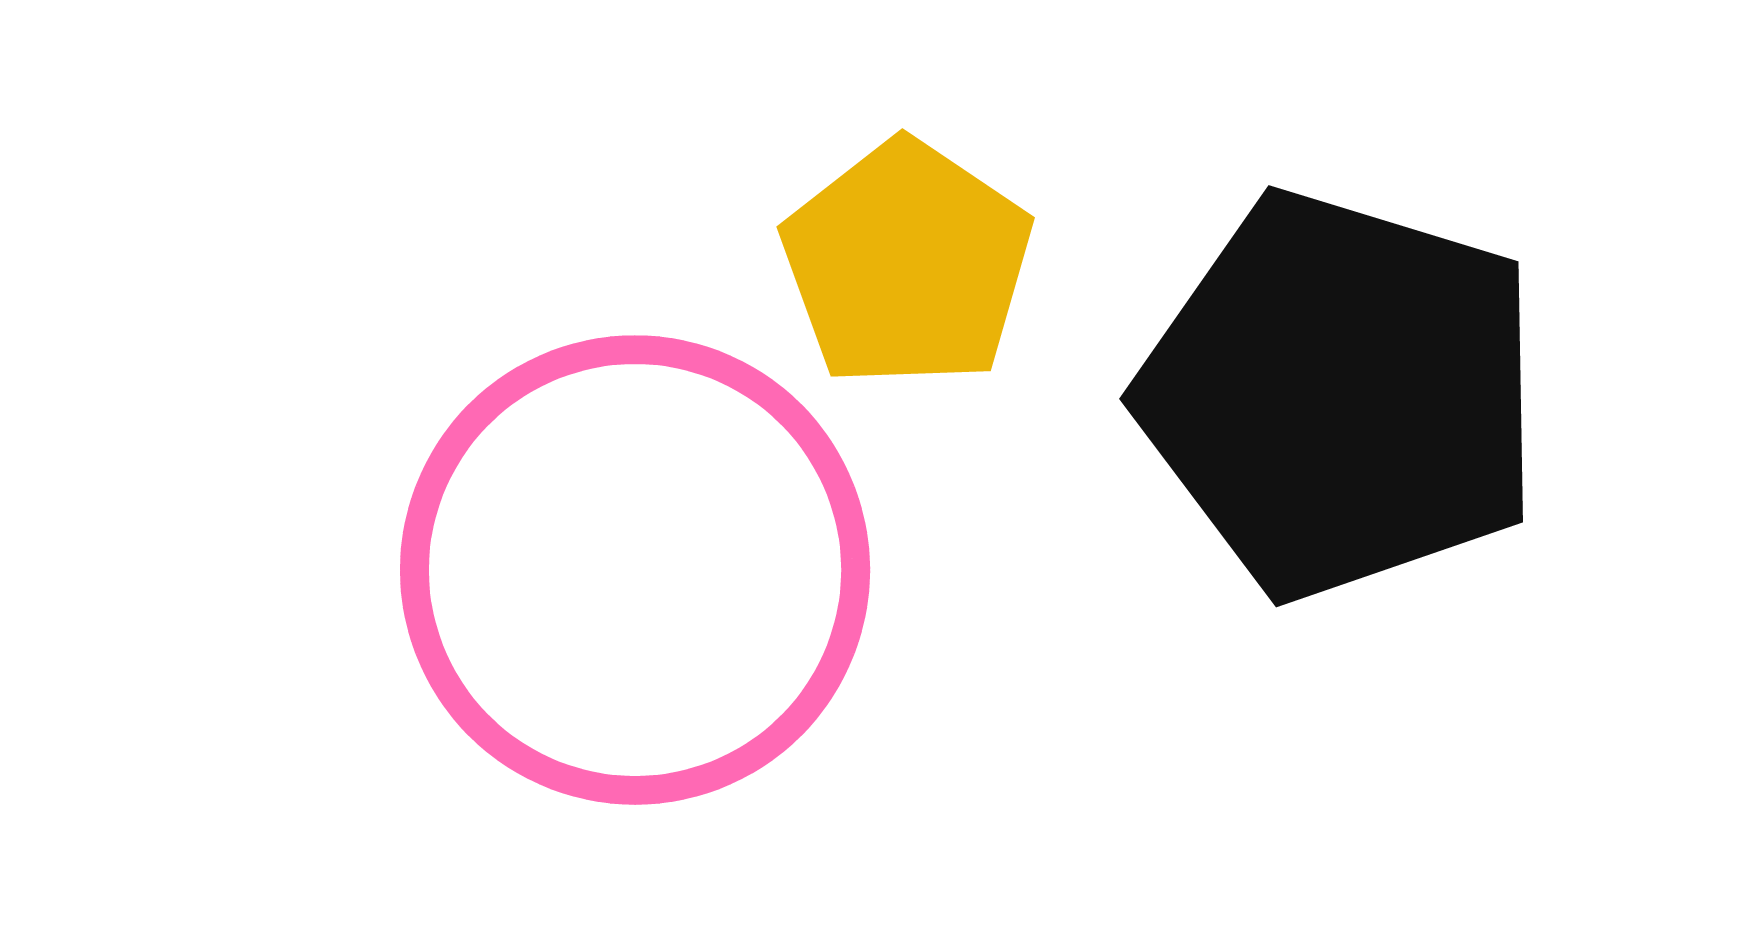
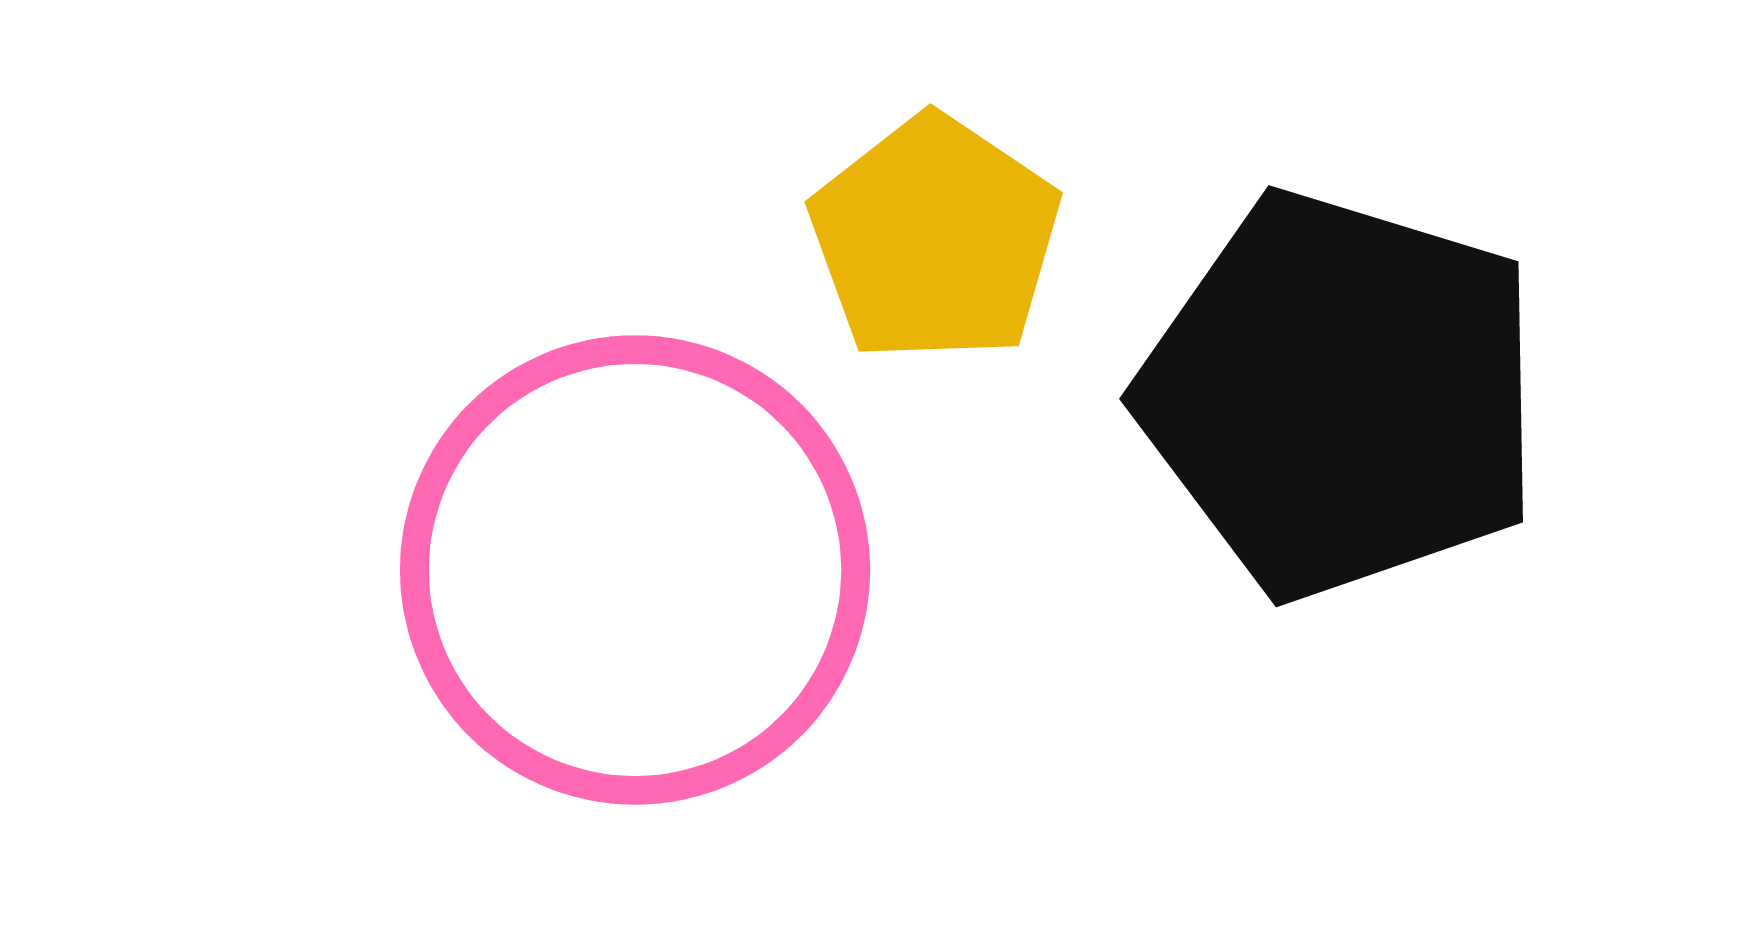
yellow pentagon: moved 28 px right, 25 px up
